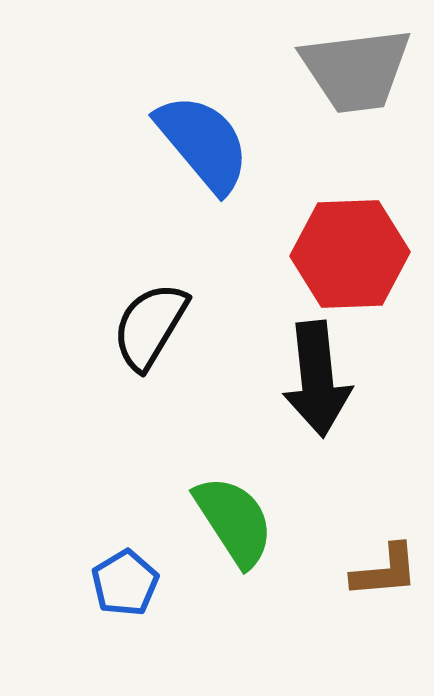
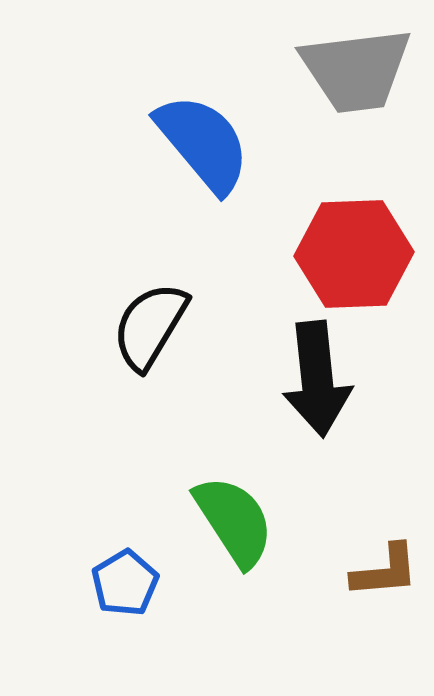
red hexagon: moved 4 px right
